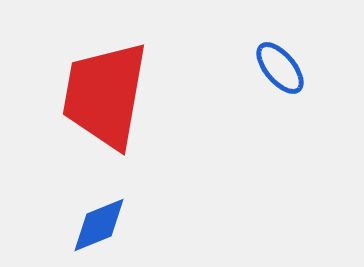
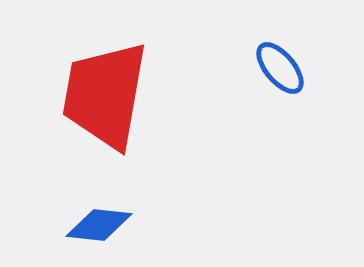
blue diamond: rotated 28 degrees clockwise
